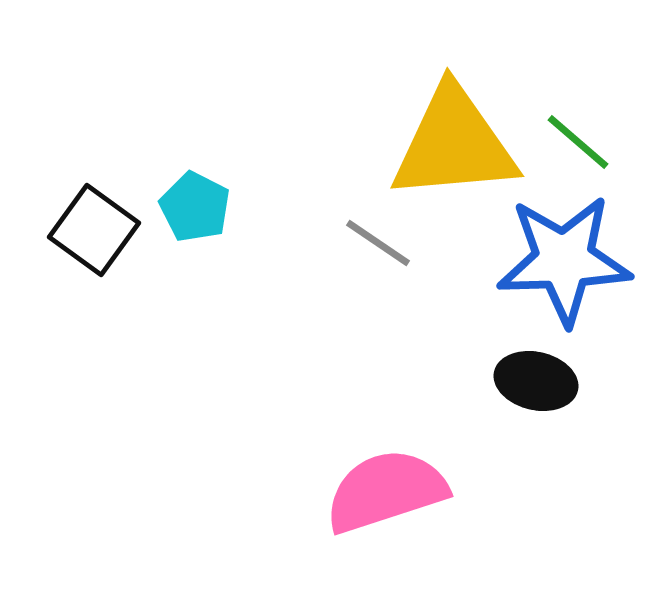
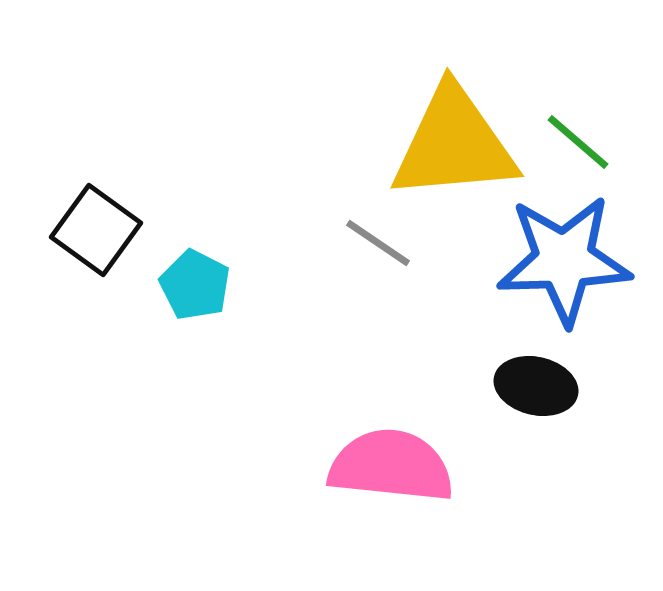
cyan pentagon: moved 78 px down
black square: moved 2 px right
black ellipse: moved 5 px down
pink semicircle: moved 5 px right, 25 px up; rotated 24 degrees clockwise
